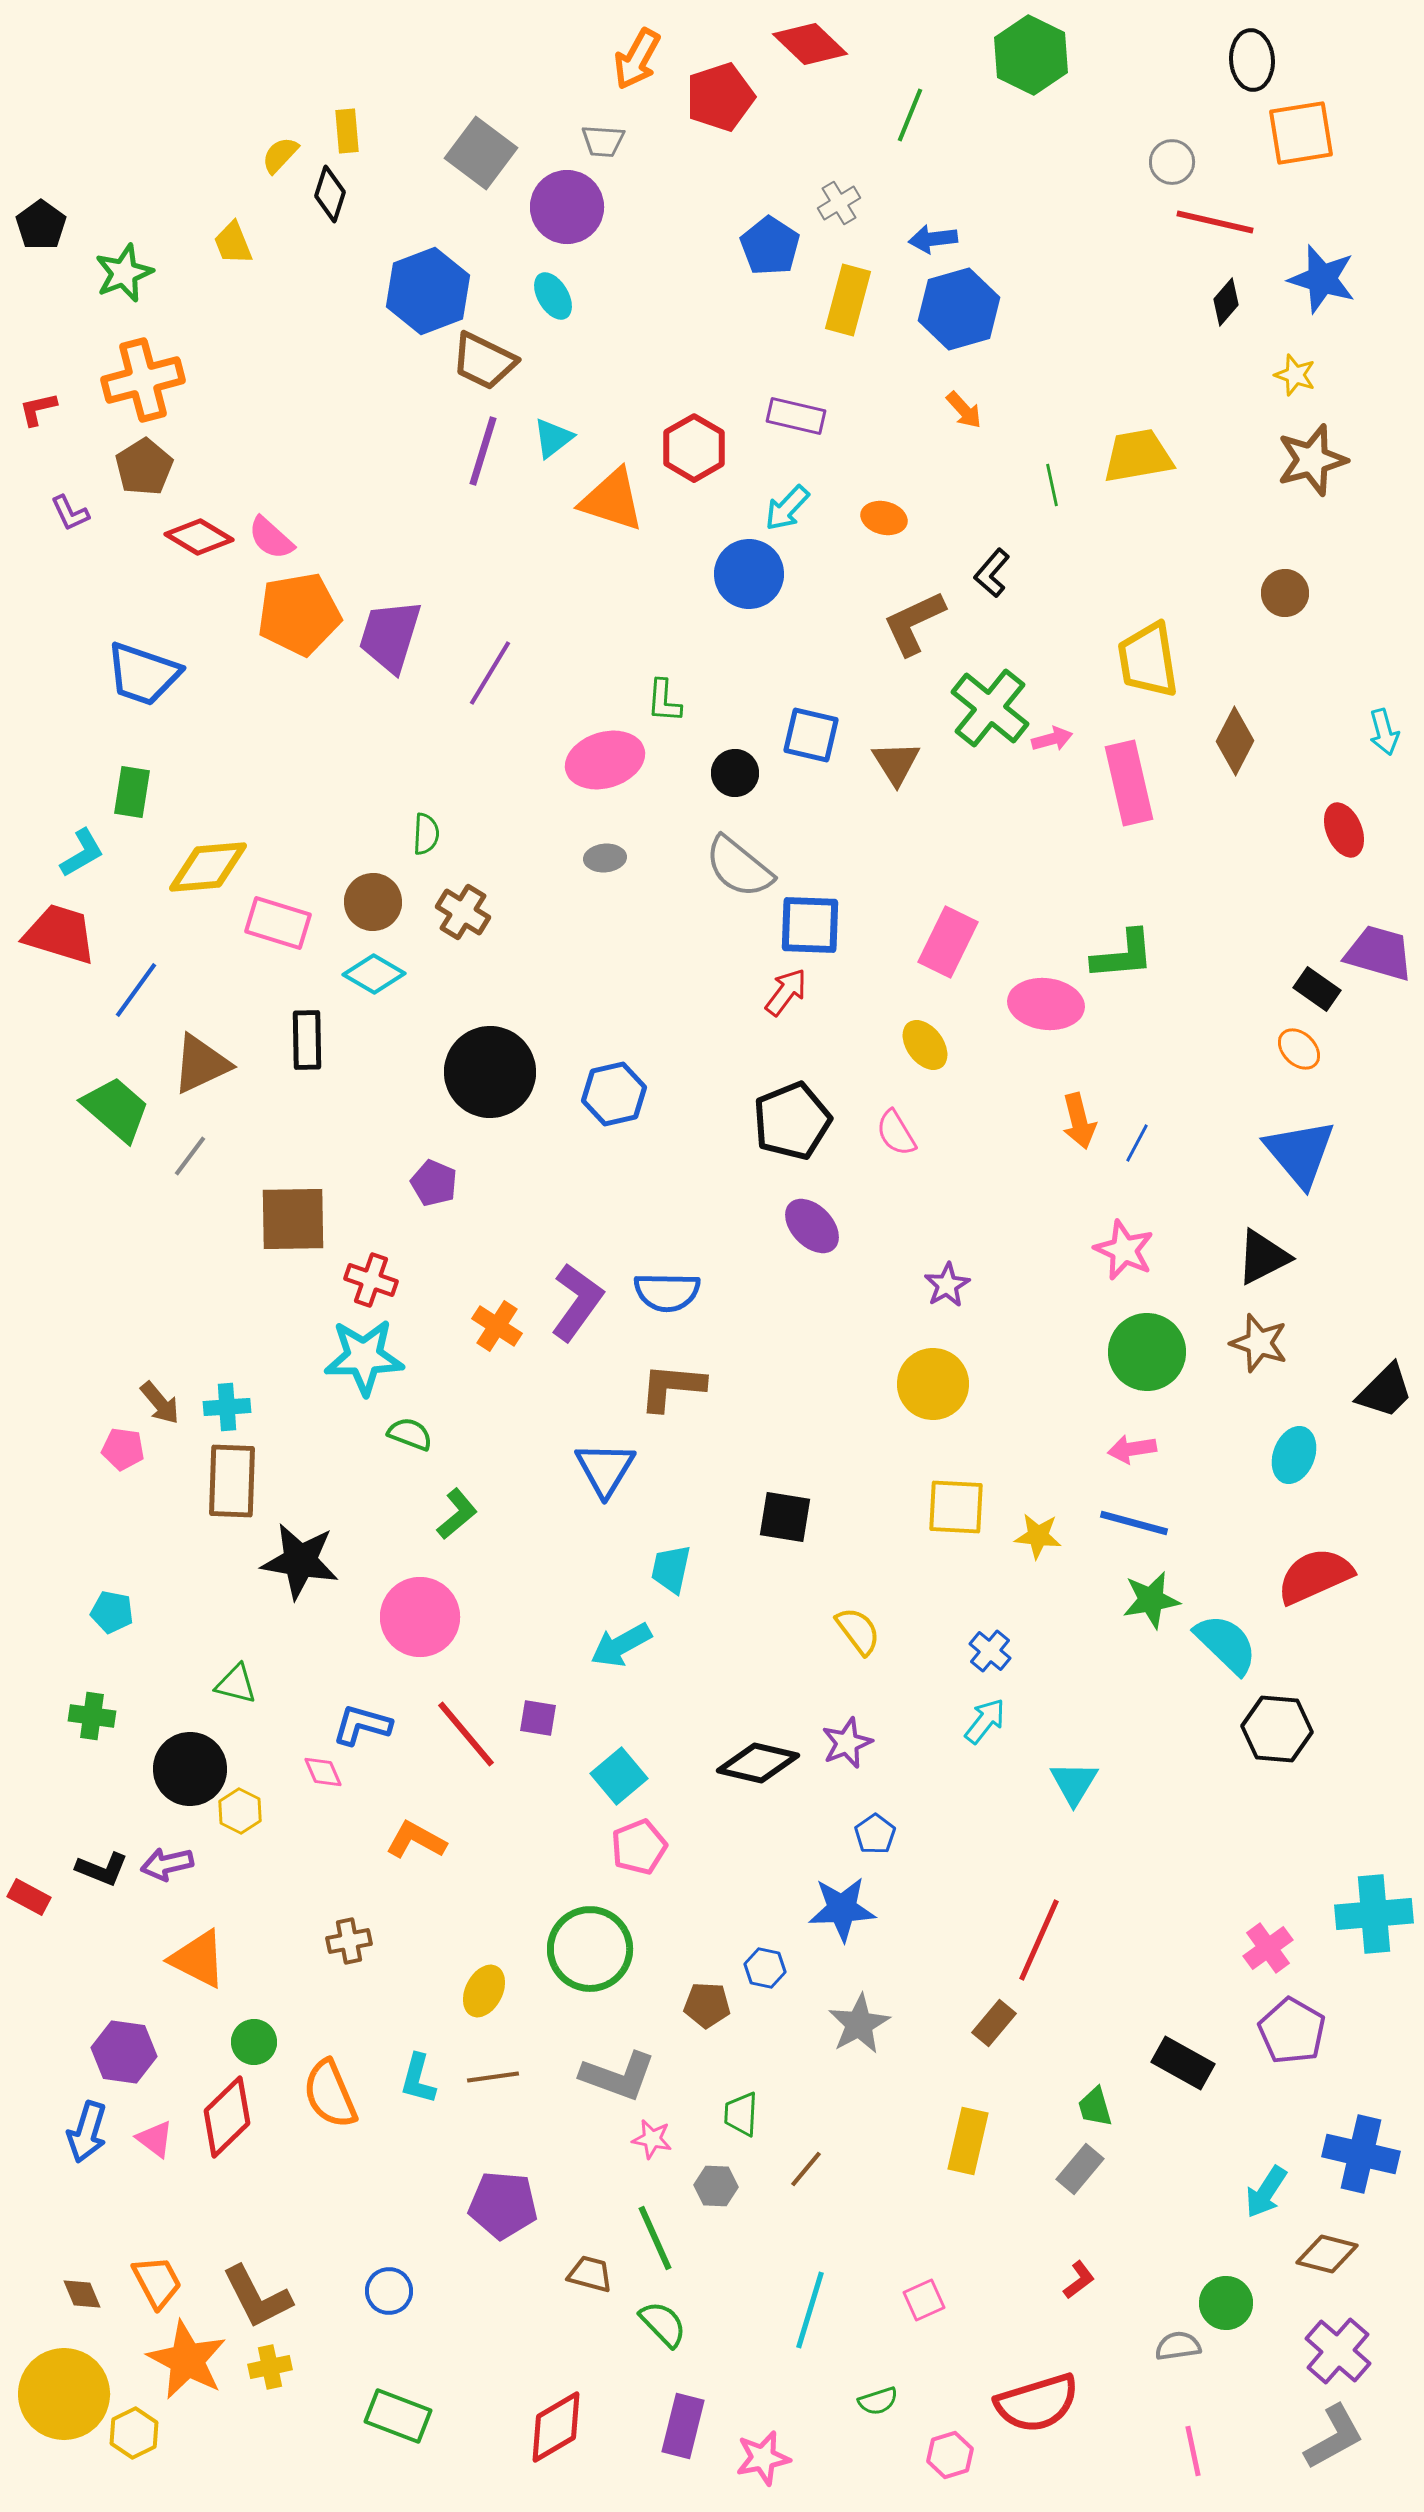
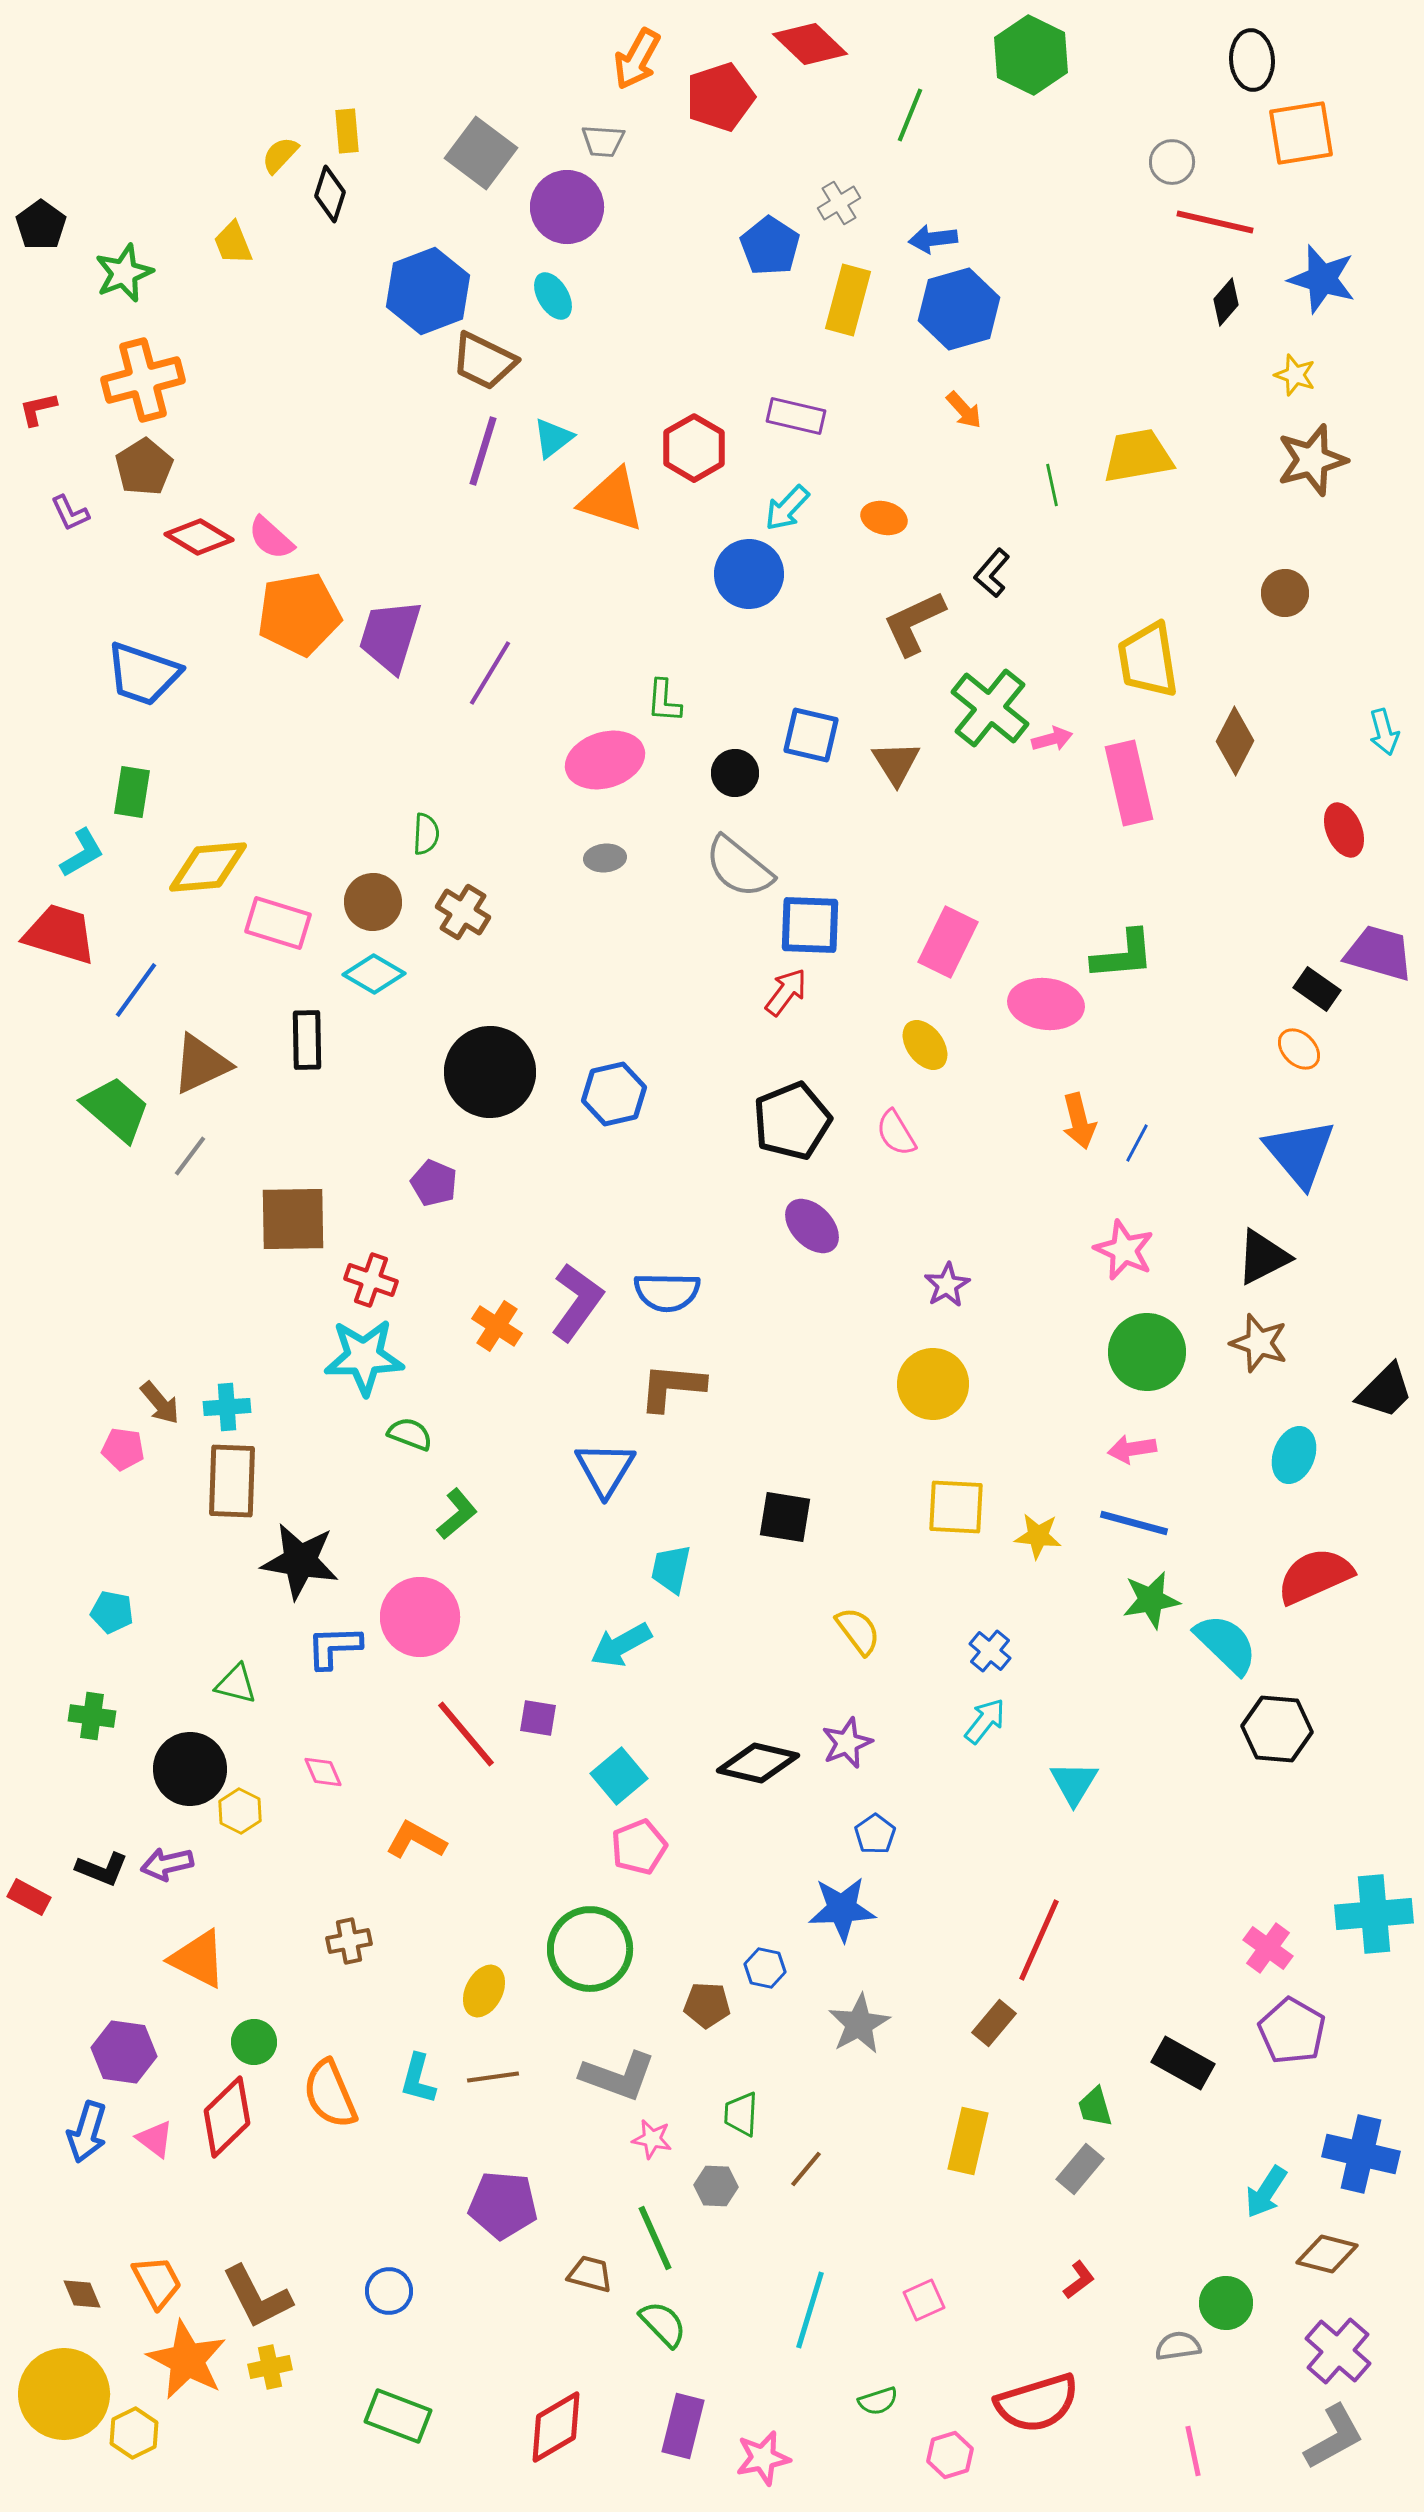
blue L-shape at (362, 1725): moved 28 px left, 78 px up; rotated 18 degrees counterclockwise
pink cross at (1268, 1948): rotated 18 degrees counterclockwise
